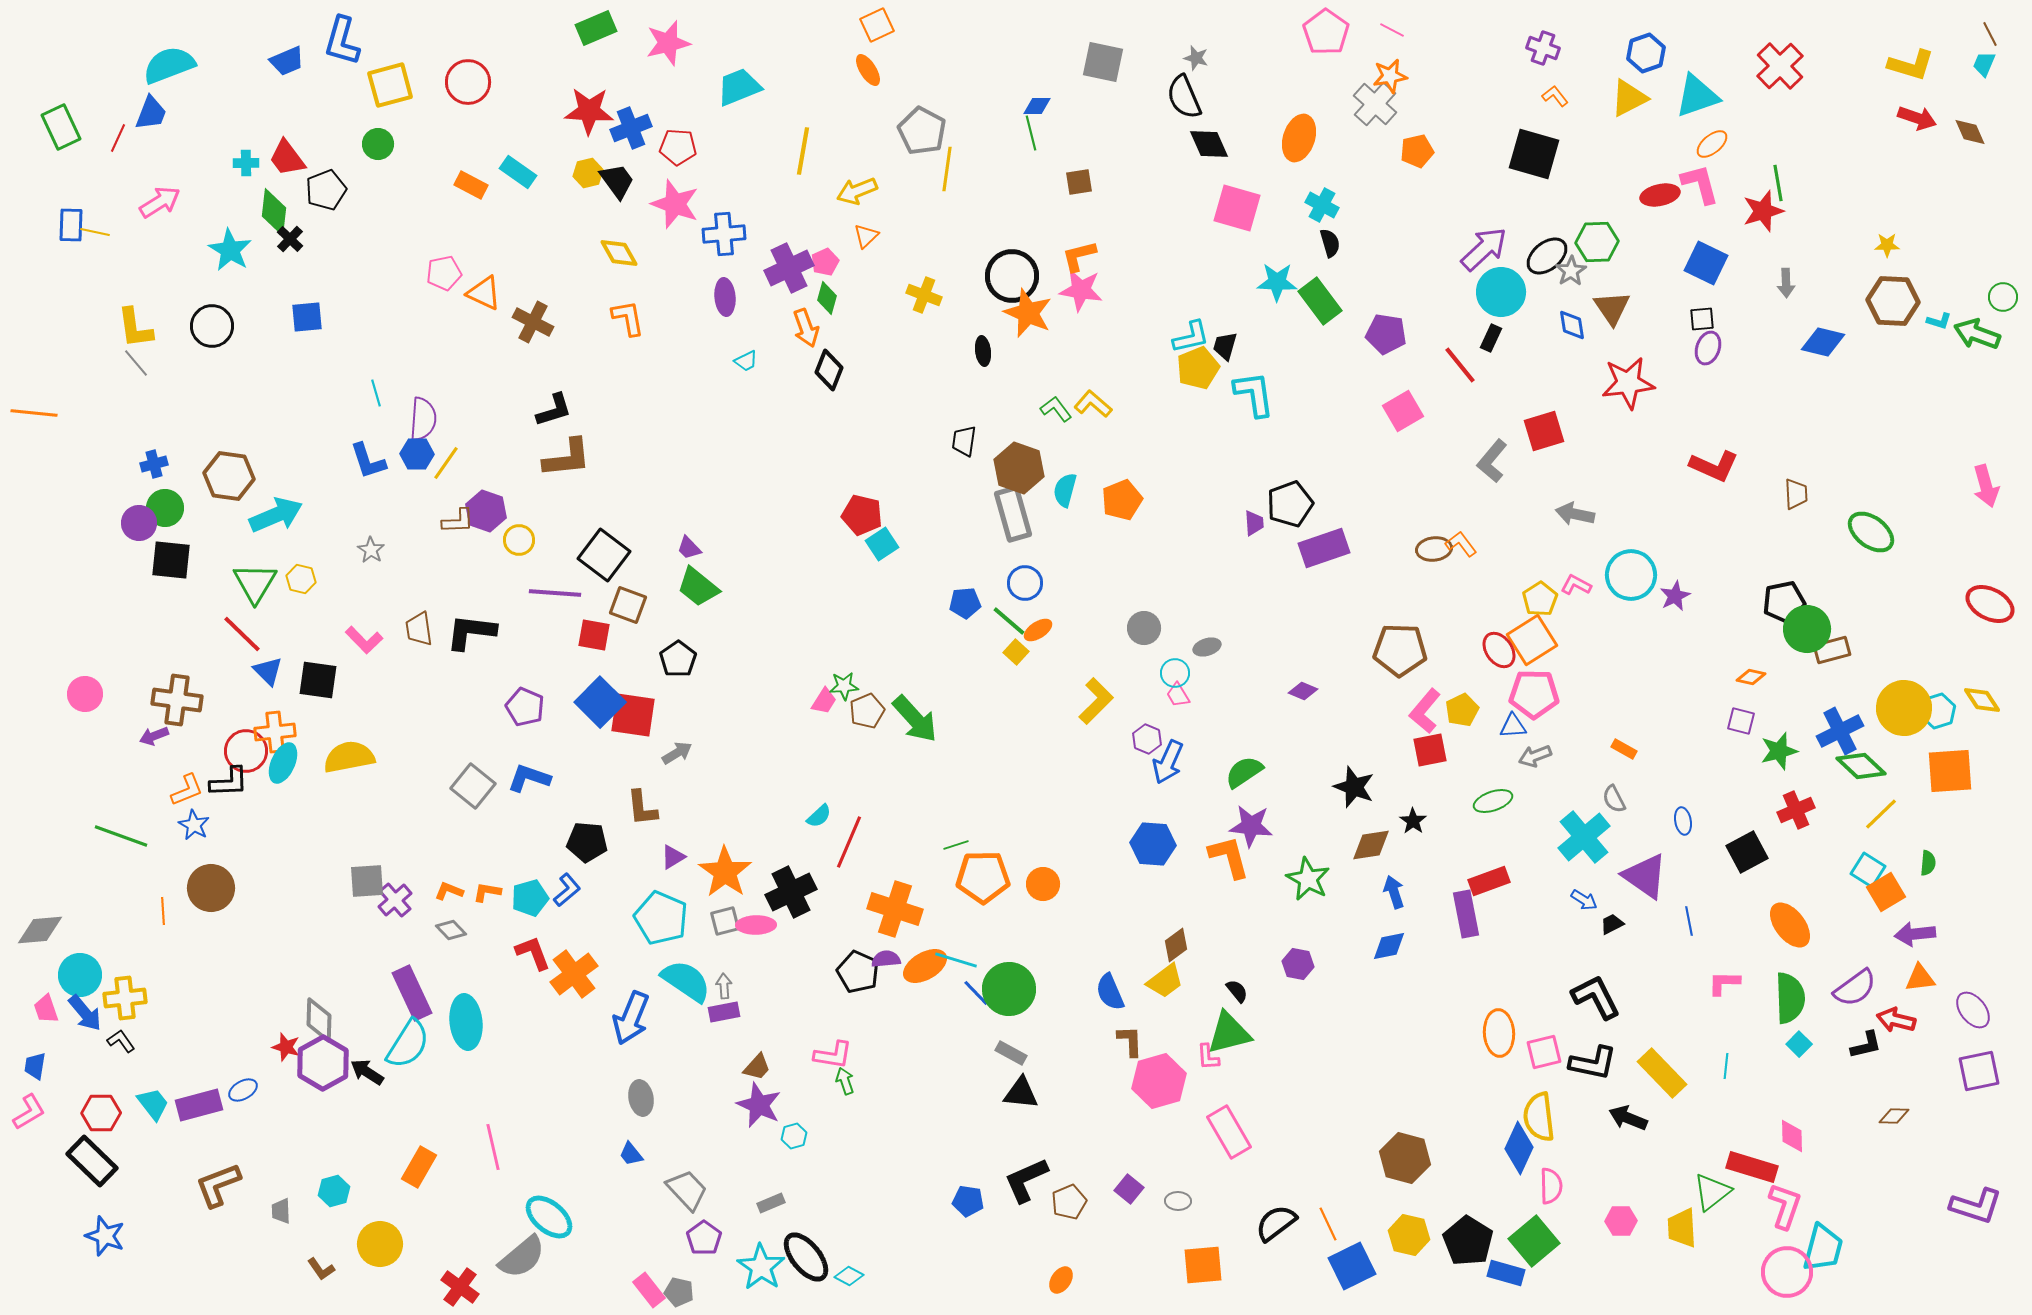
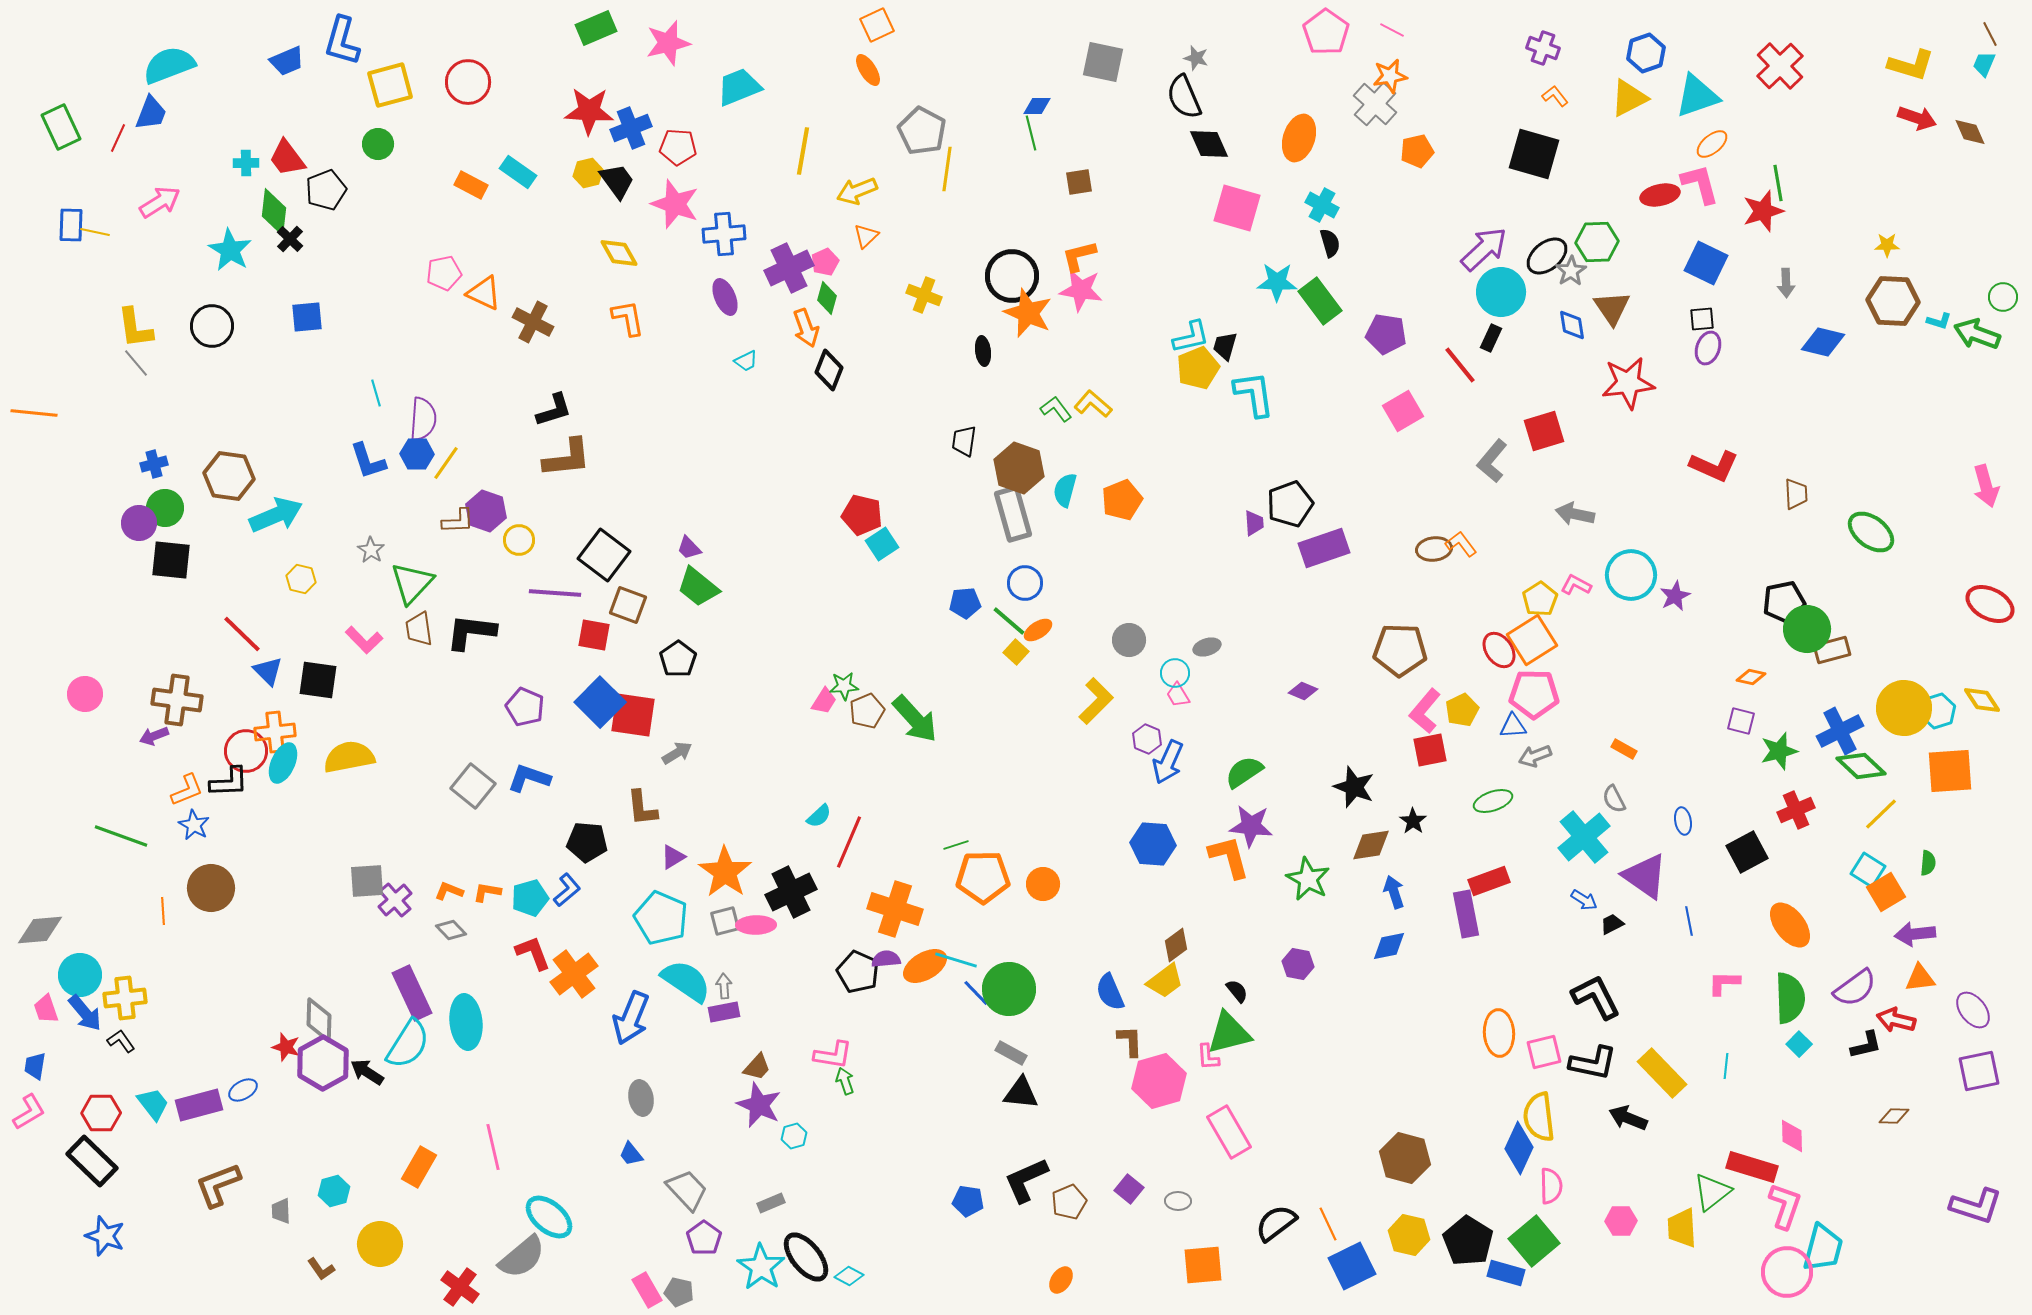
purple ellipse at (725, 297): rotated 18 degrees counterclockwise
green triangle at (255, 583): moved 157 px right; rotated 12 degrees clockwise
gray circle at (1144, 628): moved 15 px left, 12 px down
pink rectangle at (649, 1290): moved 2 px left; rotated 8 degrees clockwise
